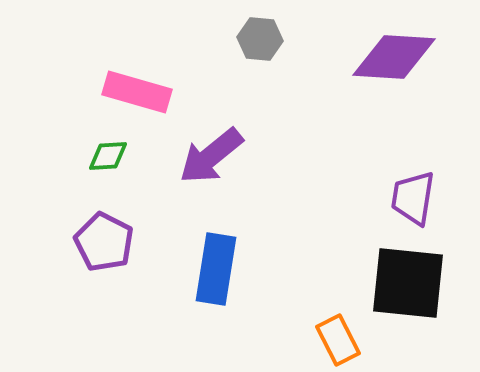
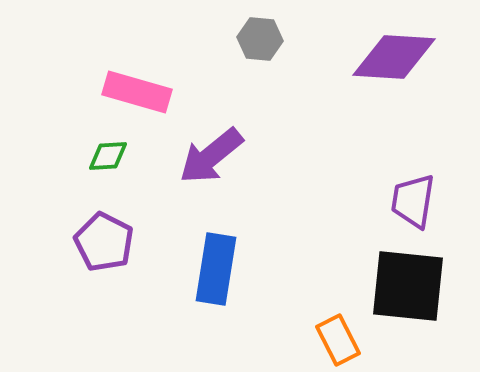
purple trapezoid: moved 3 px down
black square: moved 3 px down
